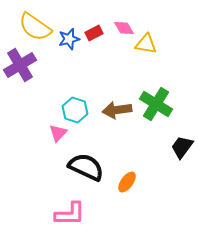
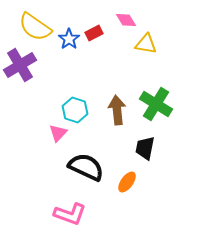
pink diamond: moved 2 px right, 8 px up
blue star: rotated 20 degrees counterclockwise
brown arrow: rotated 92 degrees clockwise
black trapezoid: moved 37 px left, 1 px down; rotated 25 degrees counterclockwise
pink L-shape: rotated 20 degrees clockwise
